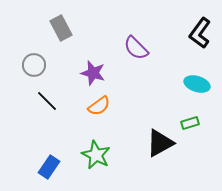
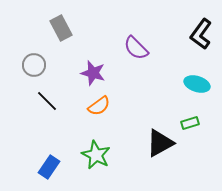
black L-shape: moved 1 px right, 1 px down
